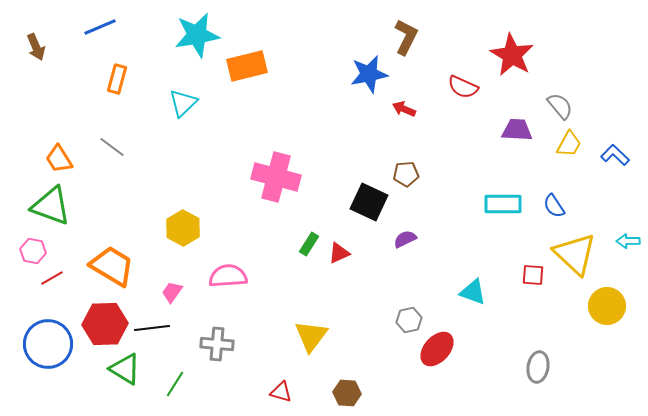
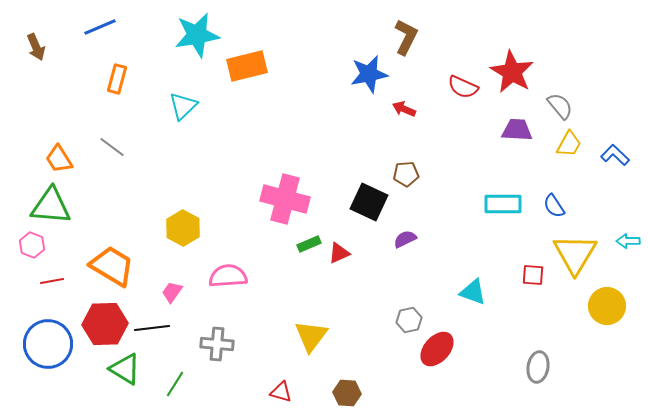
red star at (512, 55): moved 17 px down
cyan triangle at (183, 103): moved 3 px down
pink cross at (276, 177): moved 9 px right, 22 px down
green triangle at (51, 206): rotated 15 degrees counterclockwise
green rectangle at (309, 244): rotated 35 degrees clockwise
pink hexagon at (33, 251): moved 1 px left, 6 px up; rotated 10 degrees clockwise
yellow triangle at (575, 254): rotated 18 degrees clockwise
red line at (52, 278): moved 3 px down; rotated 20 degrees clockwise
